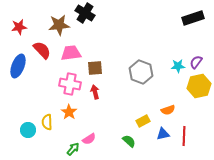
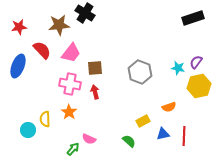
pink trapezoid: rotated 135 degrees clockwise
cyan star: moved 2 px down; rotated 16 degrees clockwise
gray hexagon: moved 1 px left
orange semicircle: moved 1 px right, 3 px up
yellow semicircle: moved 2 px left, 3 px up
pink semicircle: rotated 56 degrees clockwise
